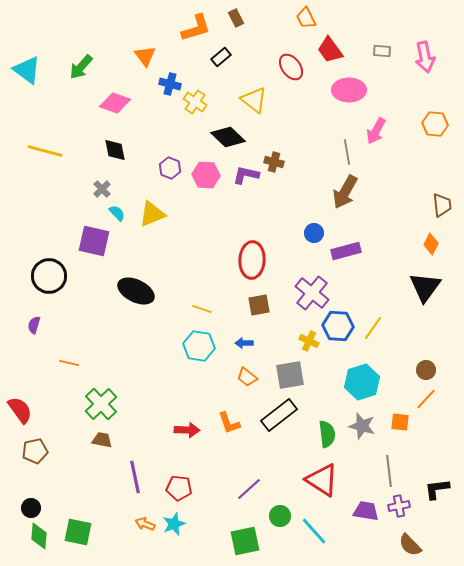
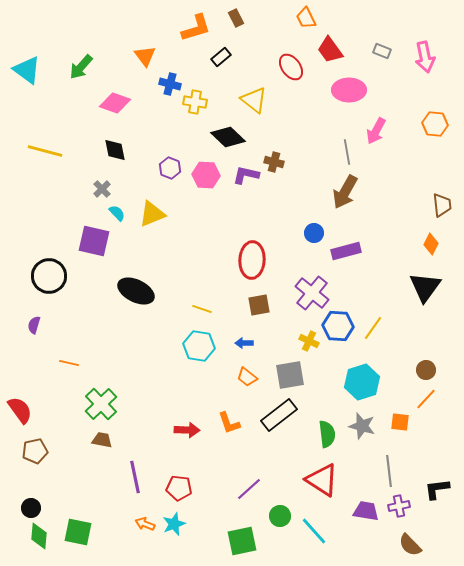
gray rectangle at (382, 51): rotated 18 degrees clockwise
yellow cross at (195, 102): rotated 25 degrees counterclockwise
green square at (245, 541): moved 3 px left
